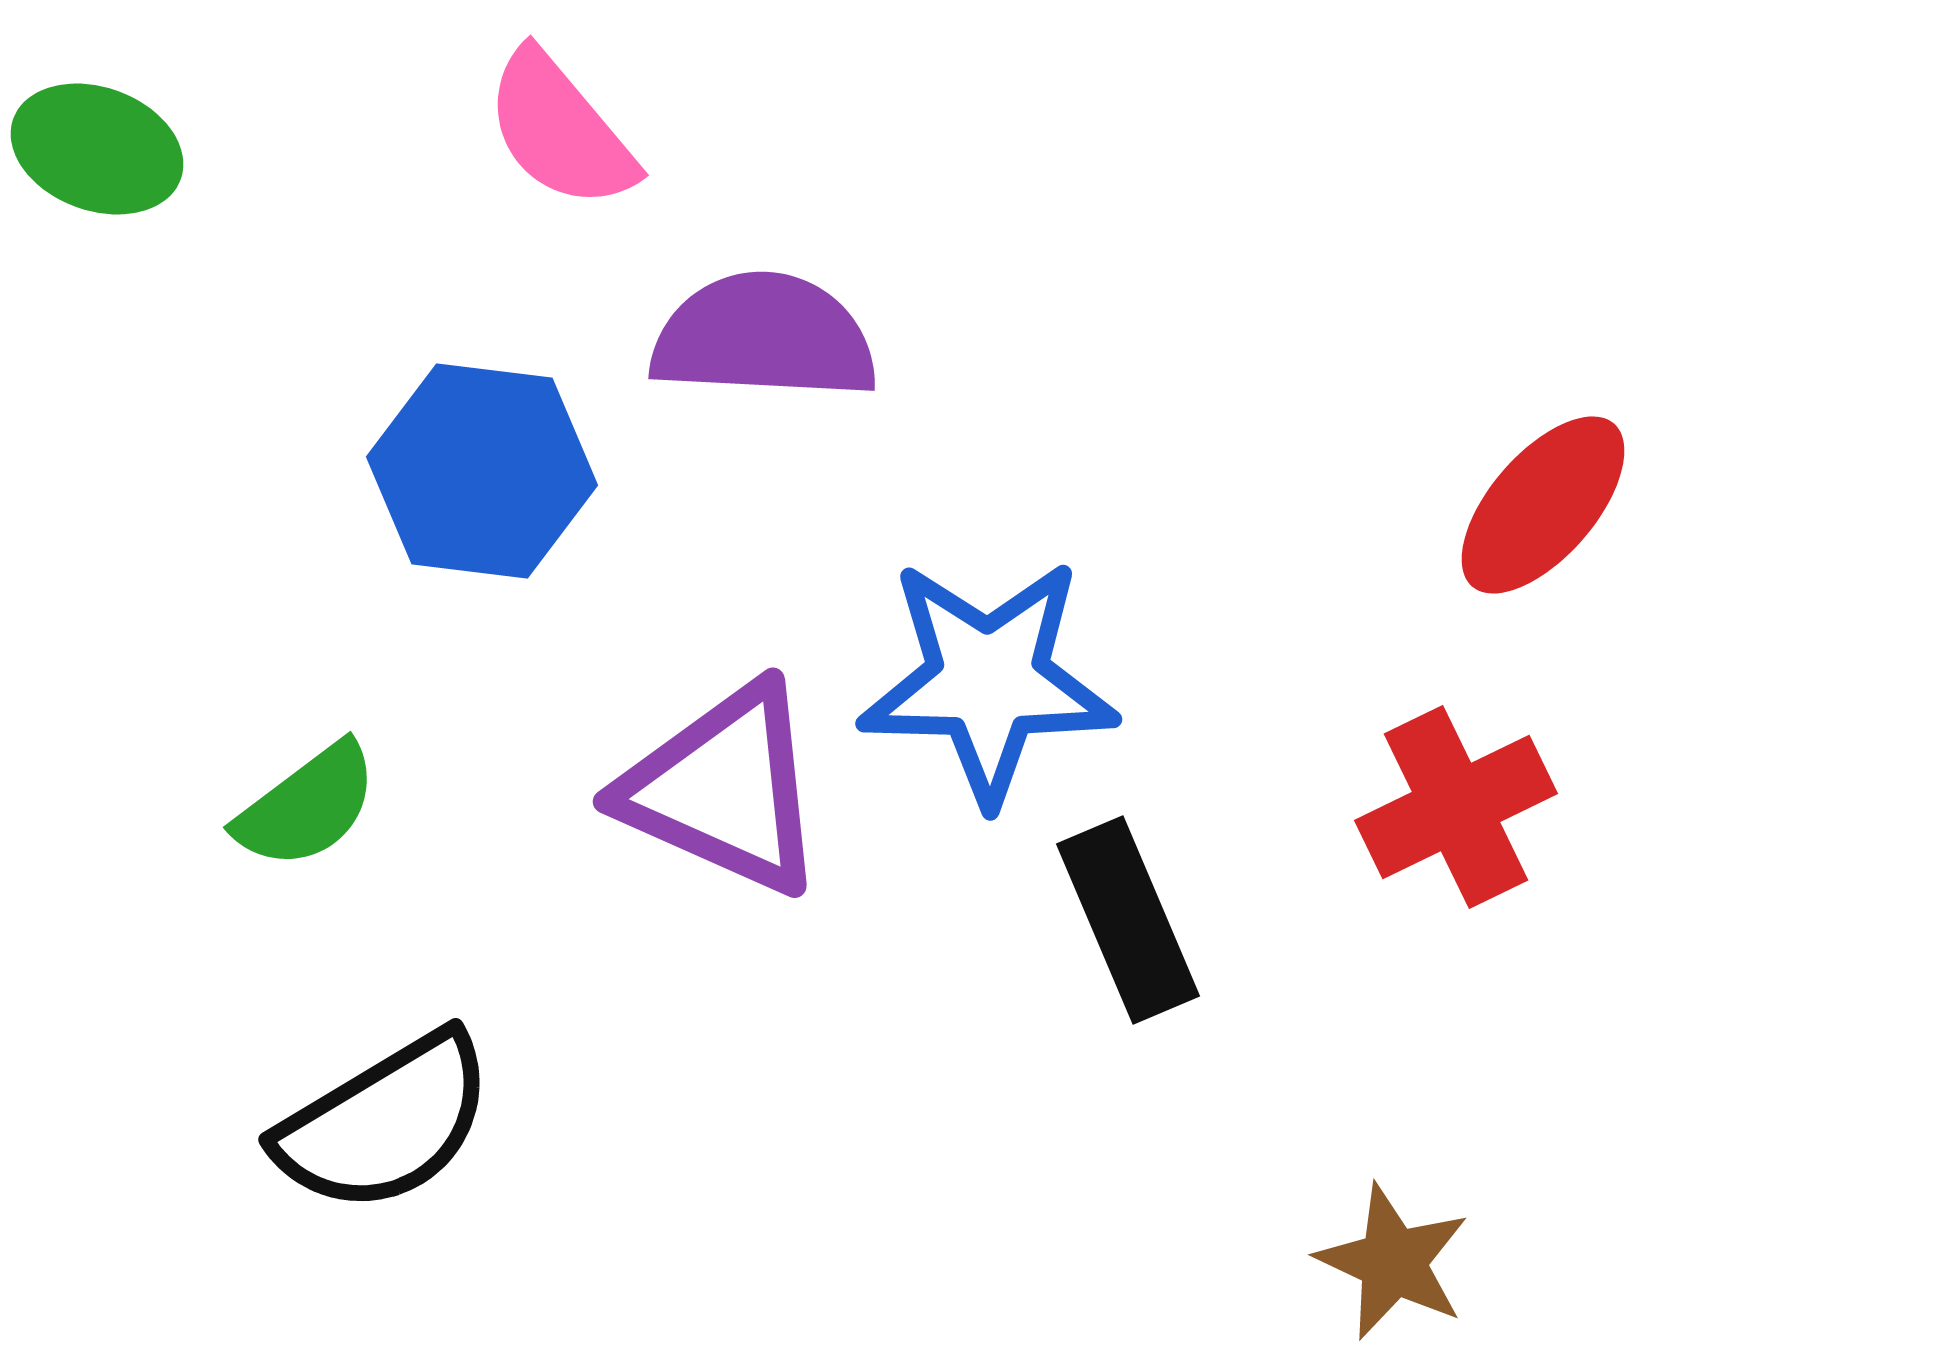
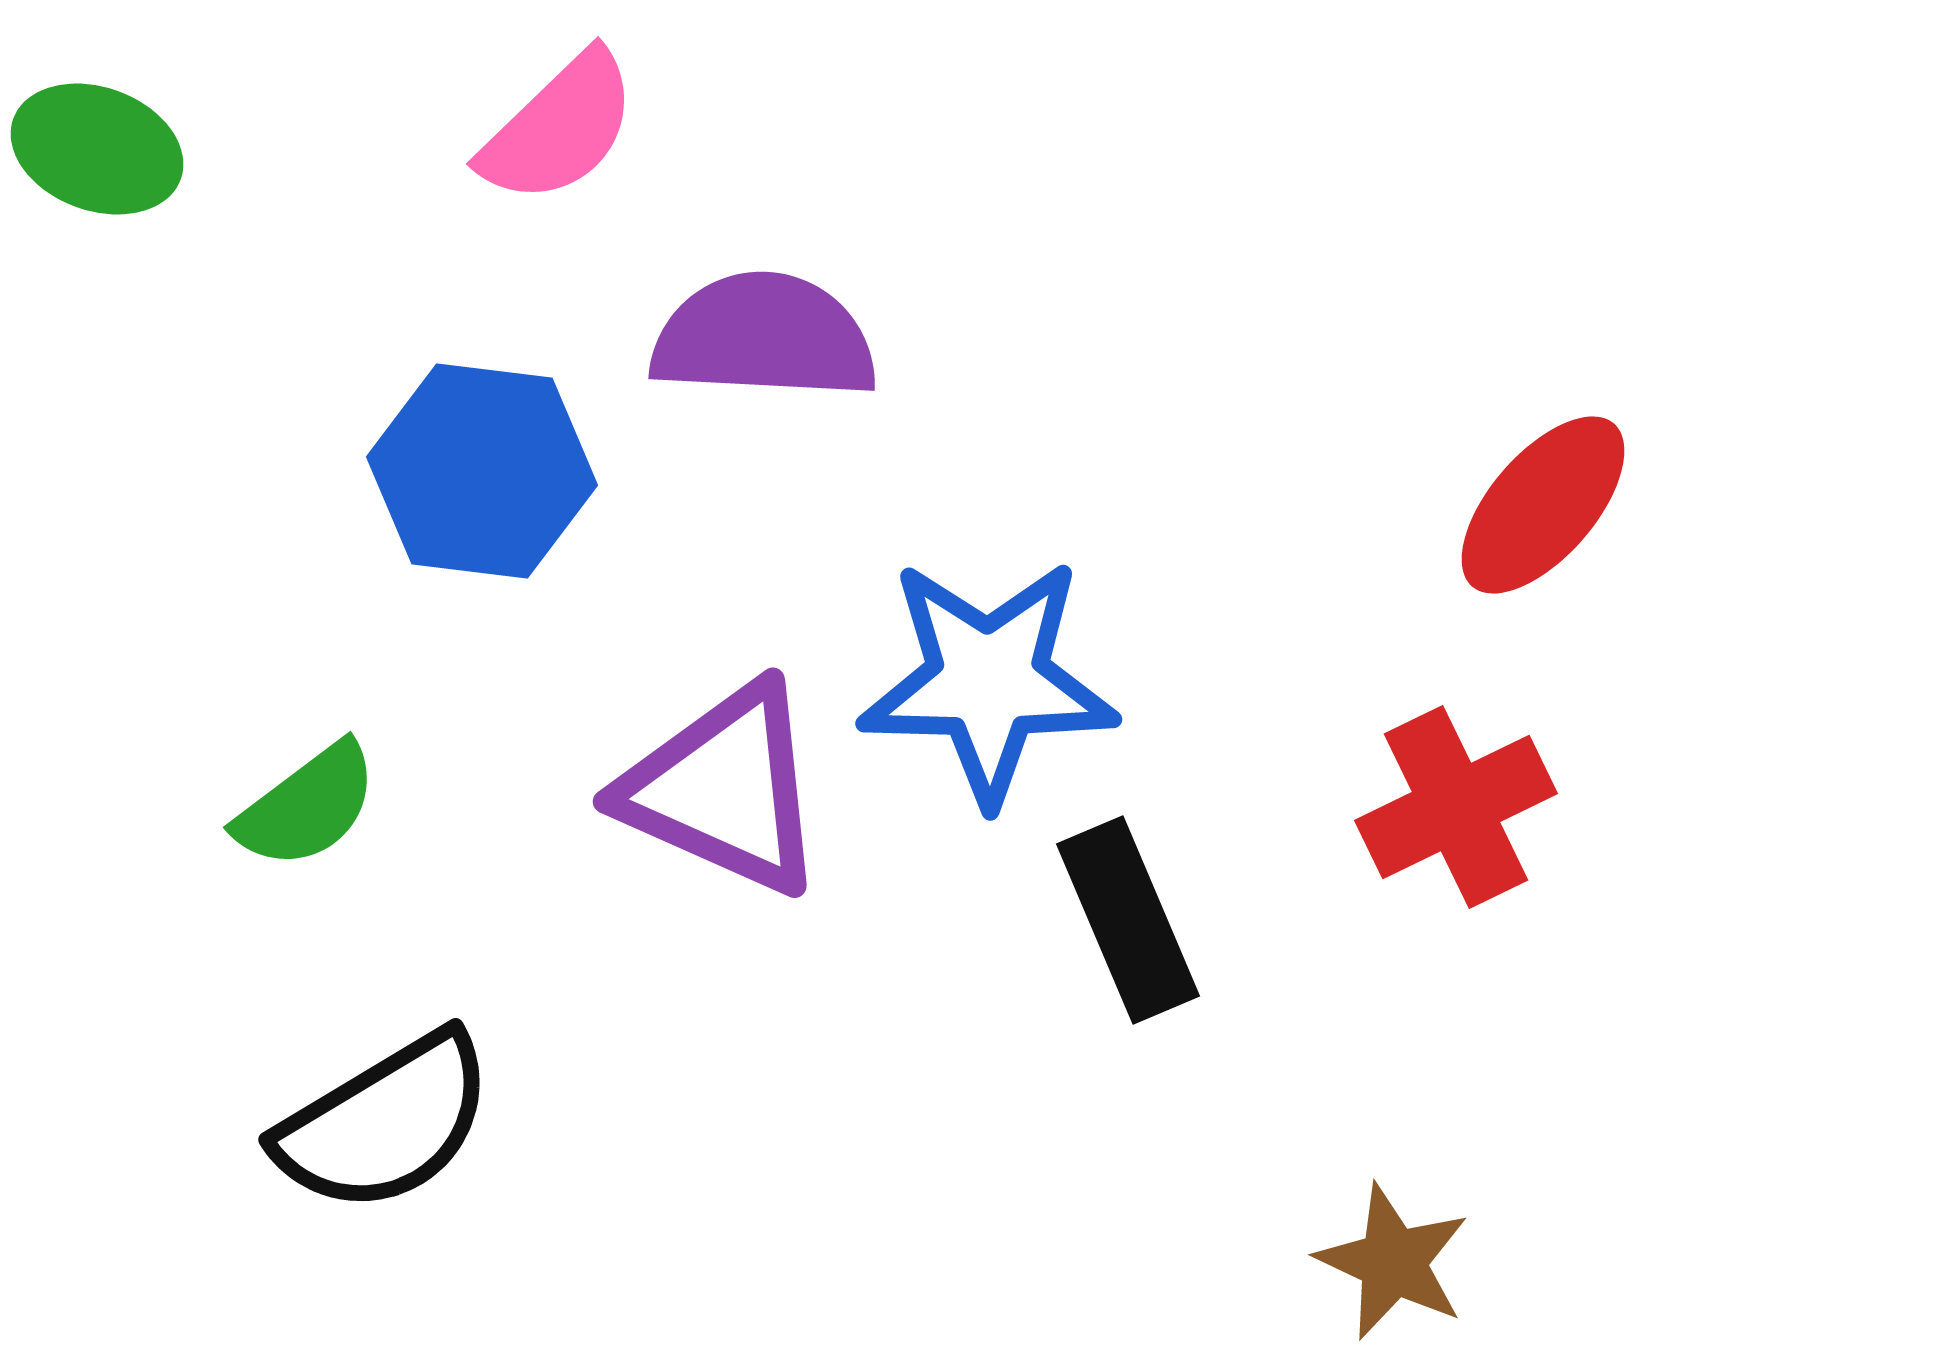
pink semicircle: moved 1 px left, 2 px up; rotated 94 degrees counterclockwise
